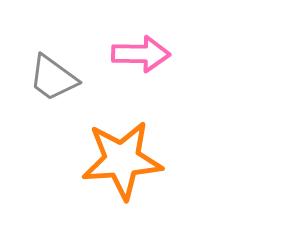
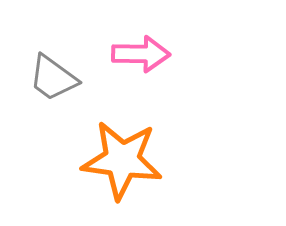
orange star: rotated 12 degrees clockwise
